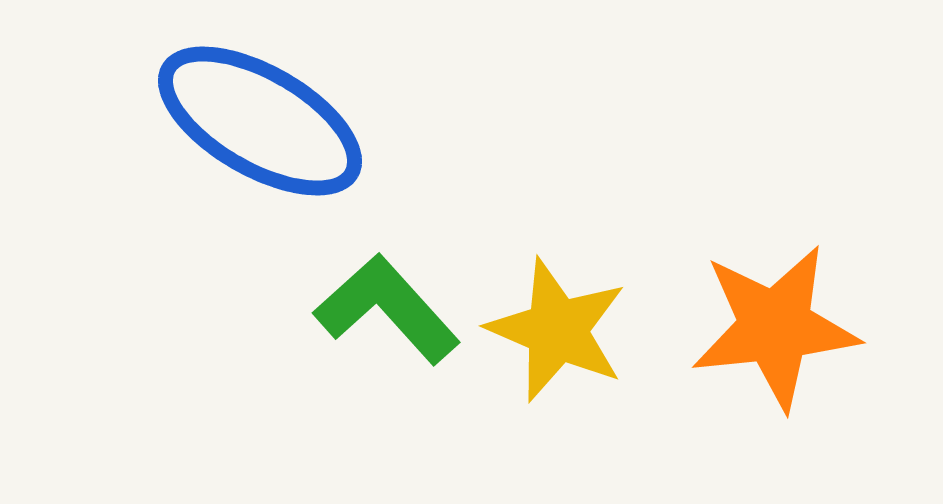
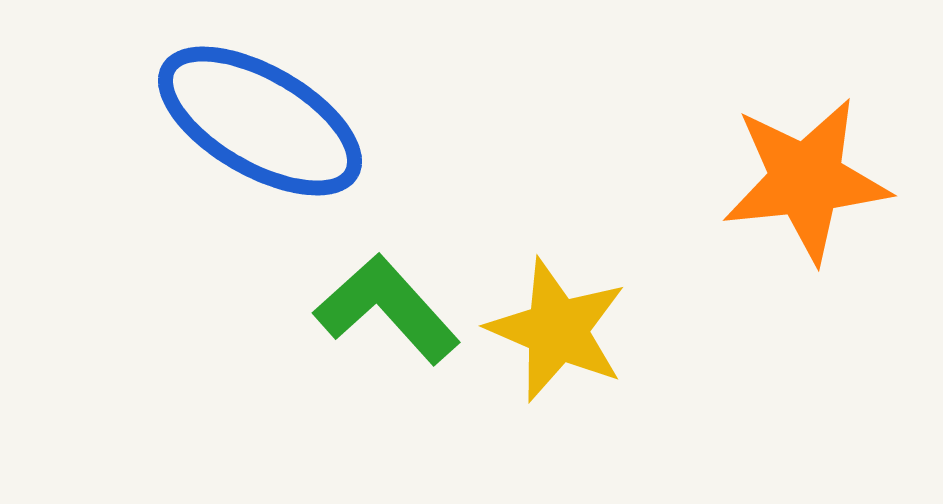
orange star: moved 31 px right, 147 px up
